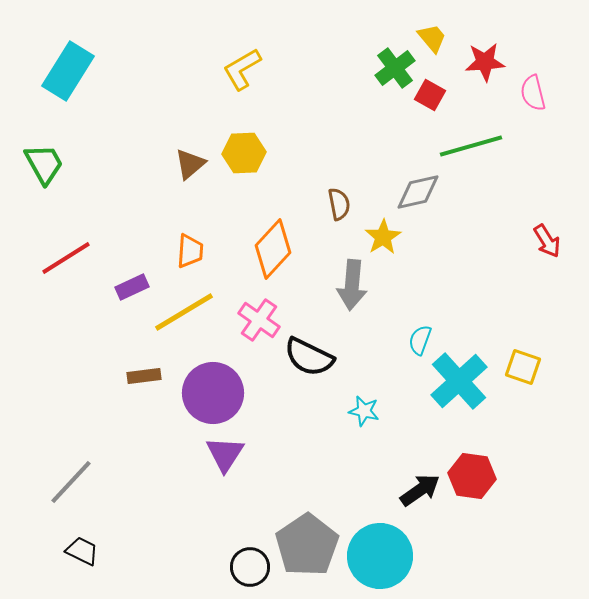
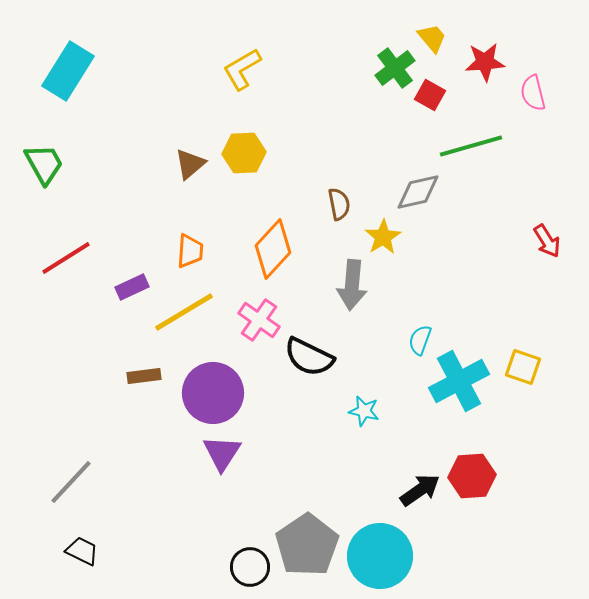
cyan cross: rotated 14 degrees clockwise
purple triangle: moved 3 px left, 1 px up
red hexagon: rotated 12 degrees counterclockwise
